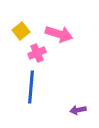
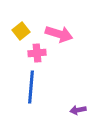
pink cross: rotated 18 degrees clockwise
